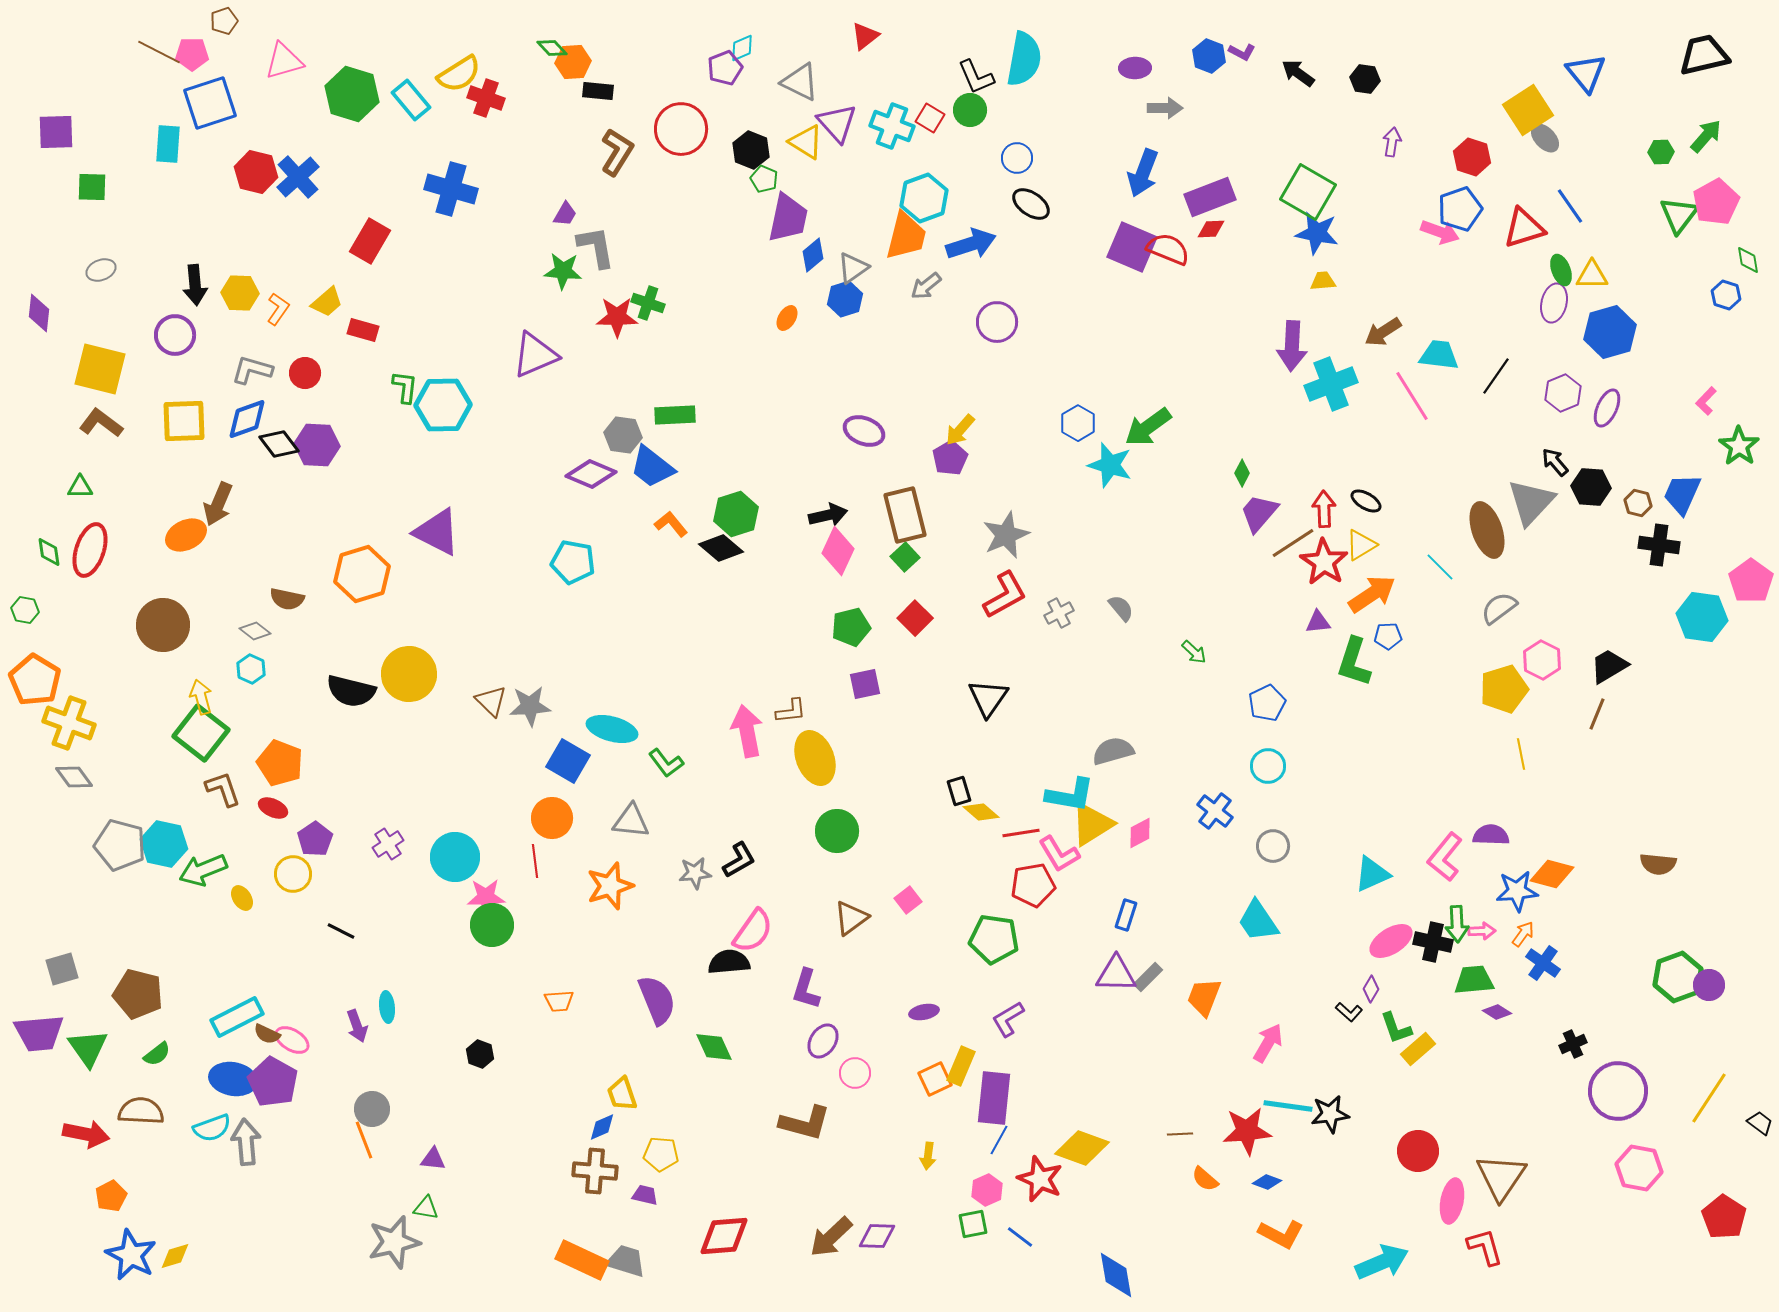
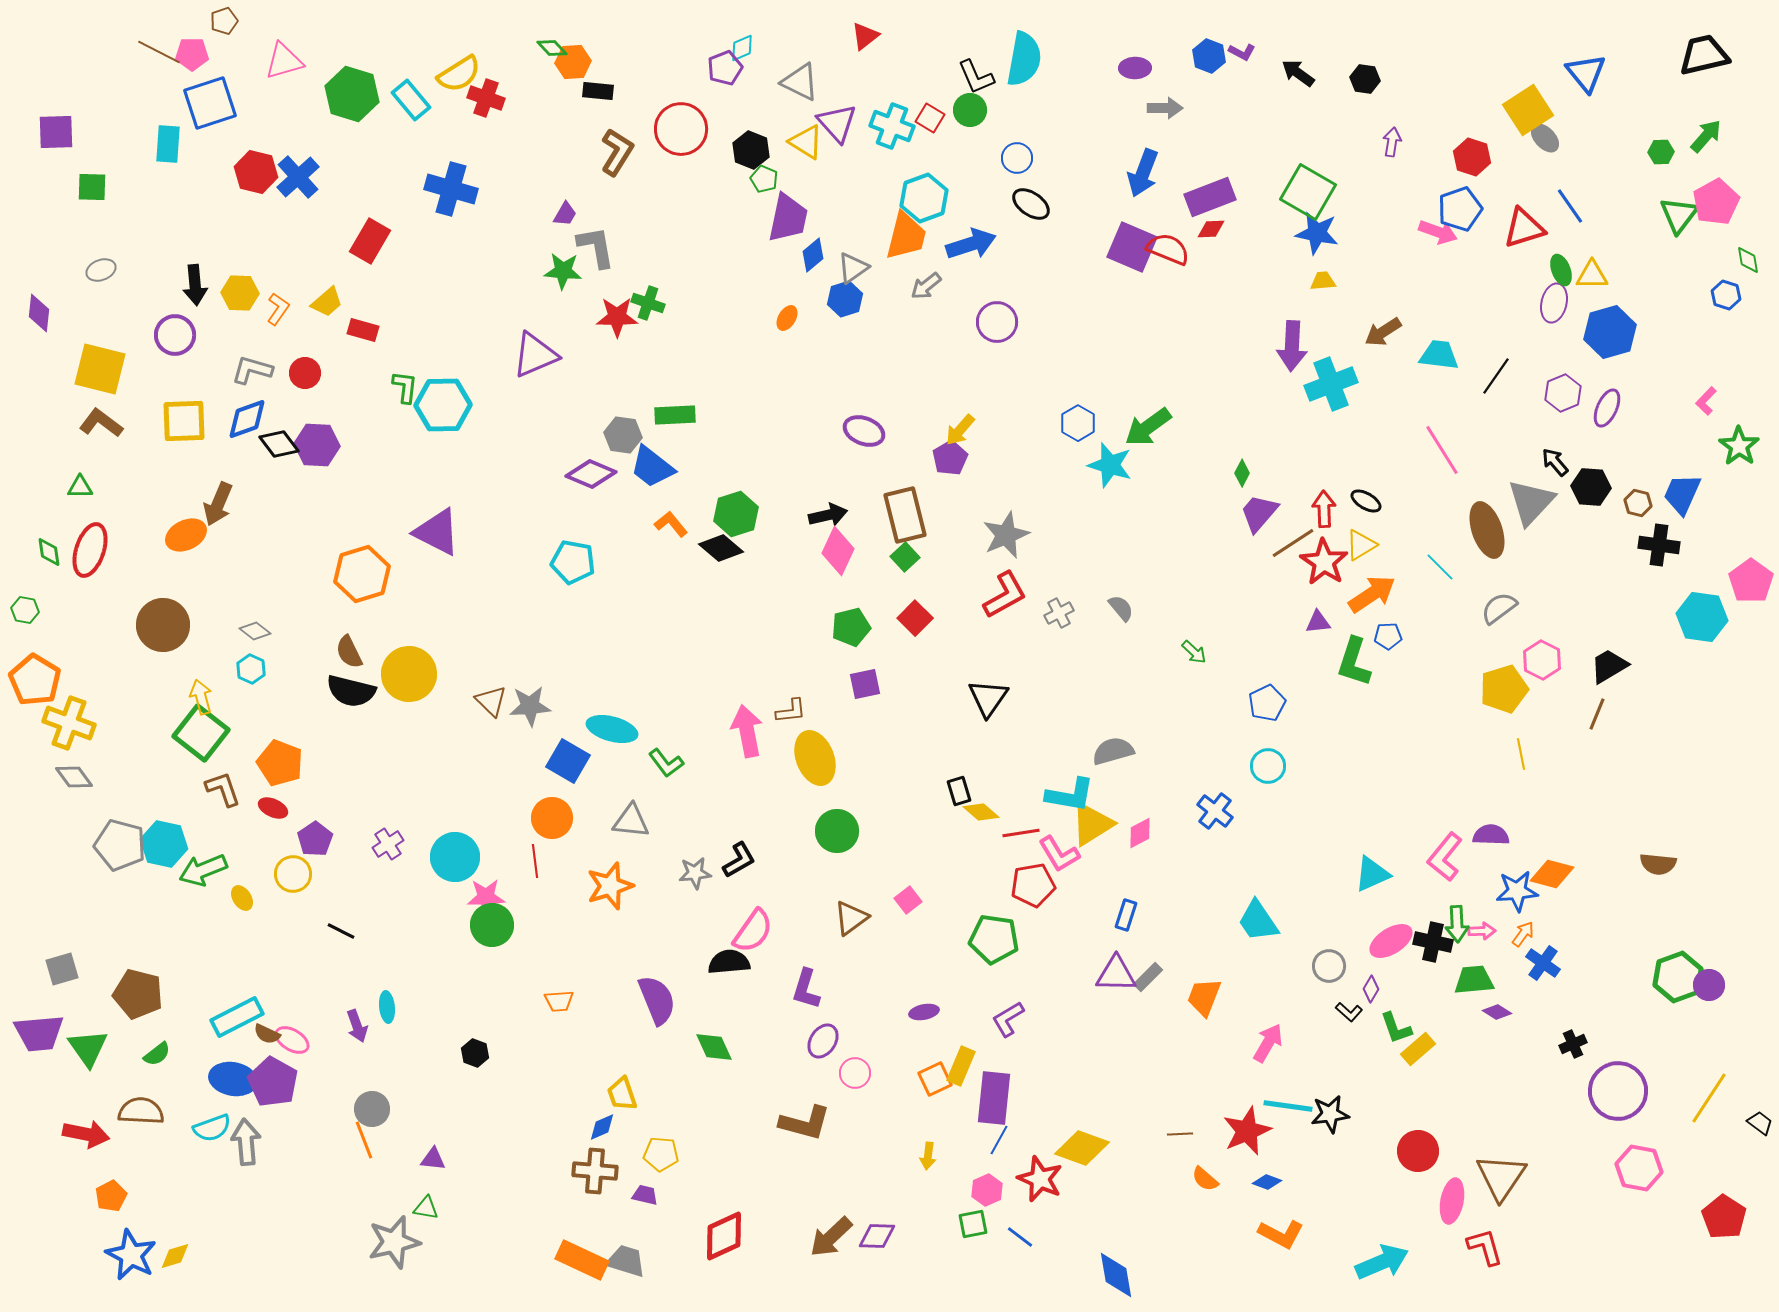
pink arrow at (1440, 232): moved 2 px left
pink line at (1412, 396): moved 30 px right, 54 px down
brown semicircle at (287, 599): moved 62 px right, 53 px down; rotated 52 degrees clockwise
gray circle at (1273, 846): moved 56 px right, 120 px down
black hexagon at (480, 1054): moved 5 px left, 1 px up
red star at (1247, 1131): rotated 18 degrees counterclockwise
red diamond at (724, 1236): rotated 20 degrees counterclockwise
